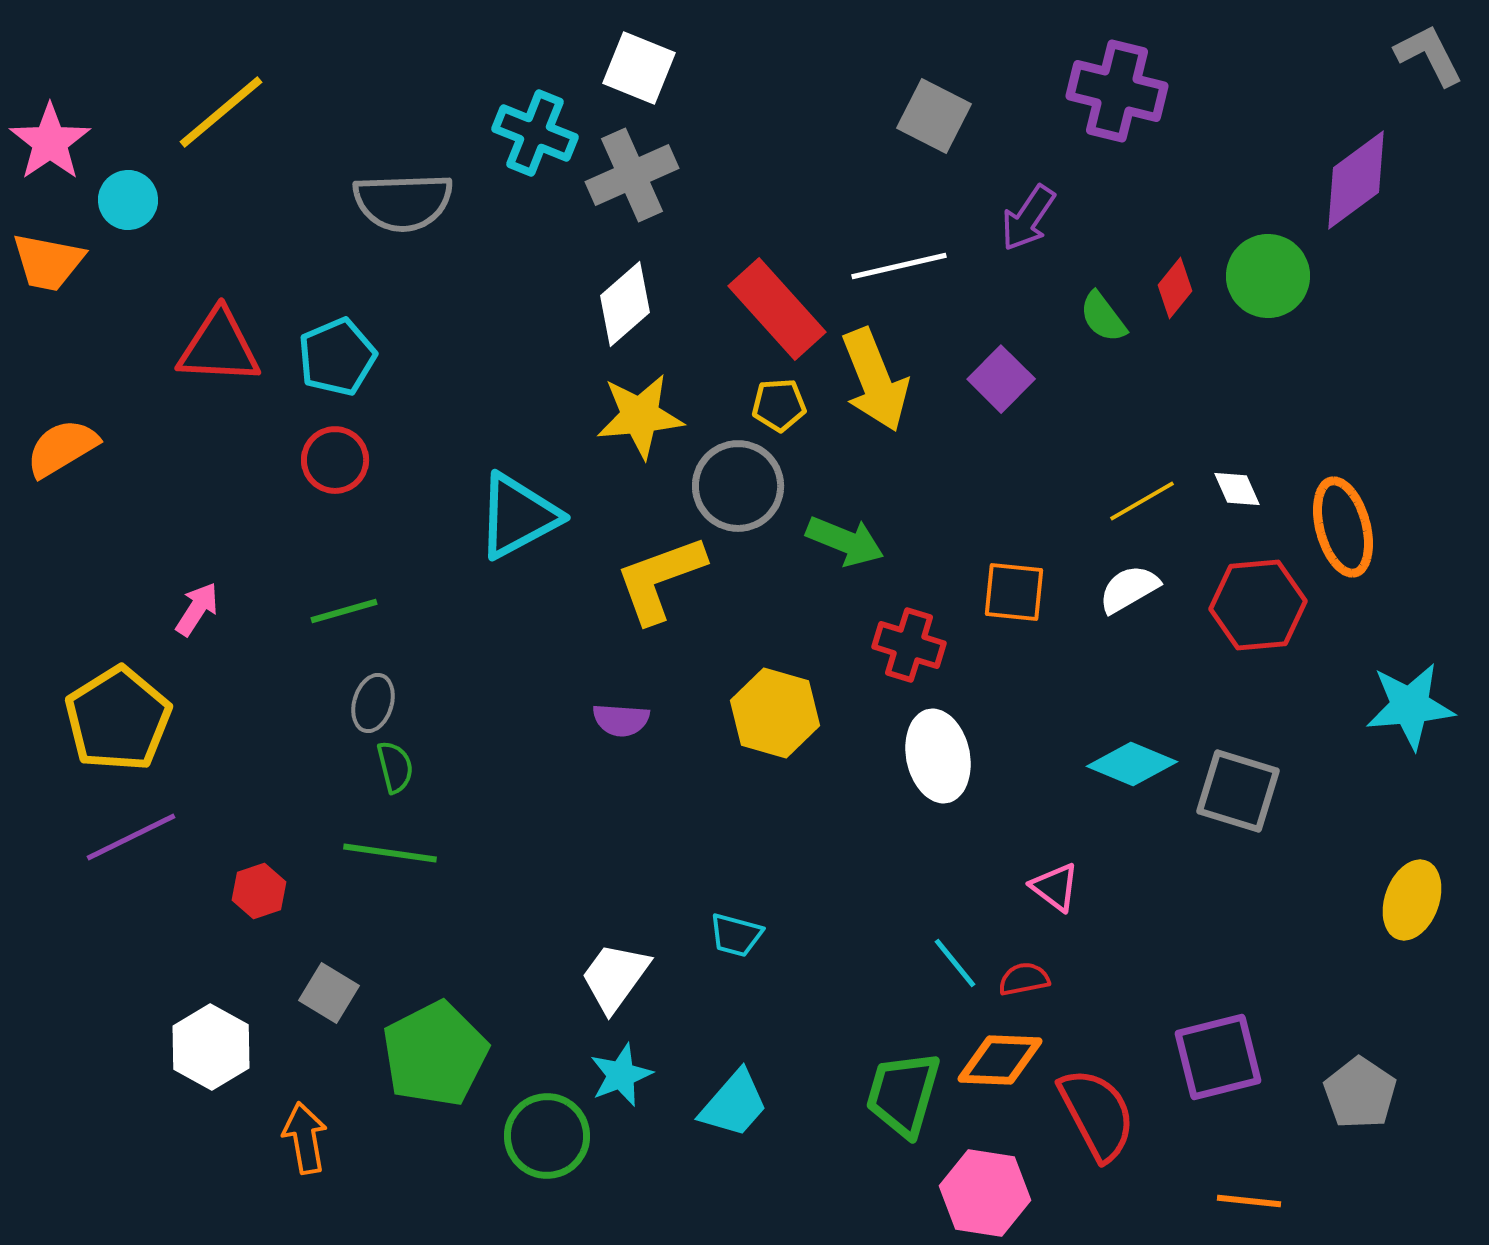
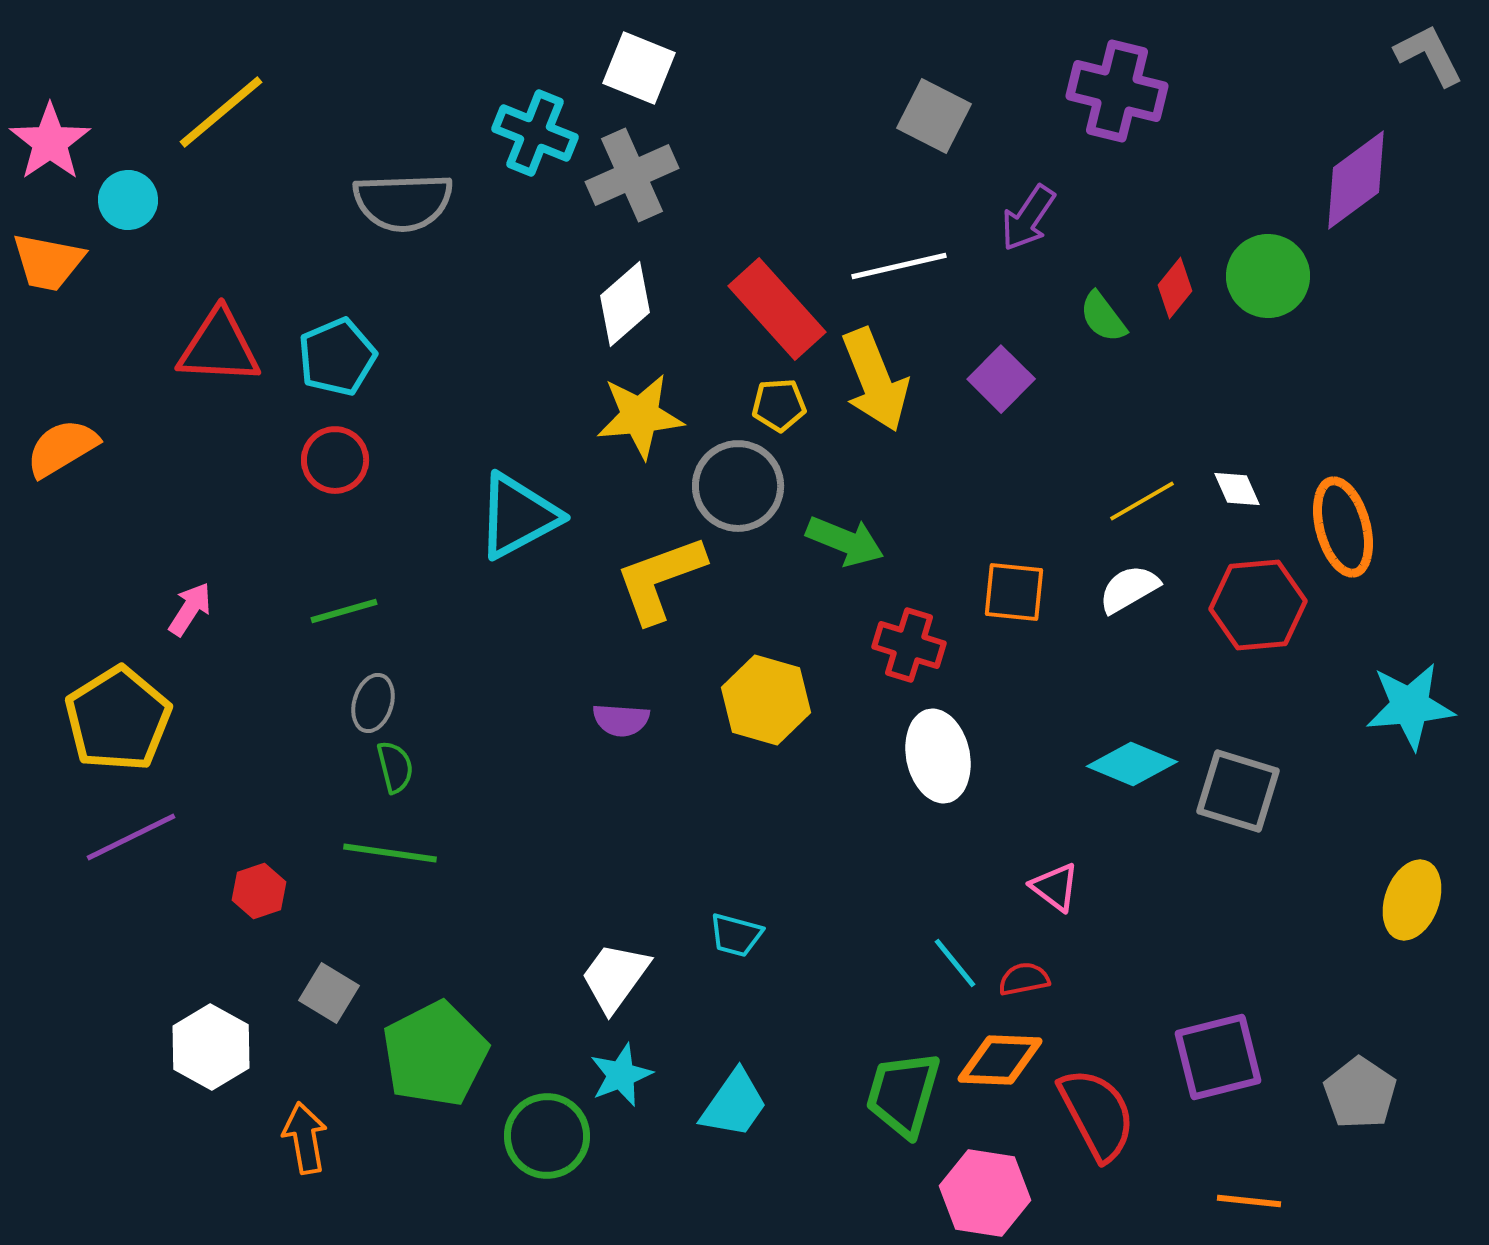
pink arrow at (197, 609): moved 7 px left
yellow hexagon at (775, 713): moved 9 px left, 13 px up
cyan trapezoid at (734, 1104): rotated 6 degrees counterclockwise
